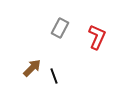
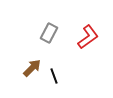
gray rectangle: moved 11 px left, 5 px down
red L-shape: moved 9 px left; rotated 30 degrees clockwise
